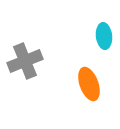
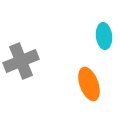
gray cross: moved 4 px left
